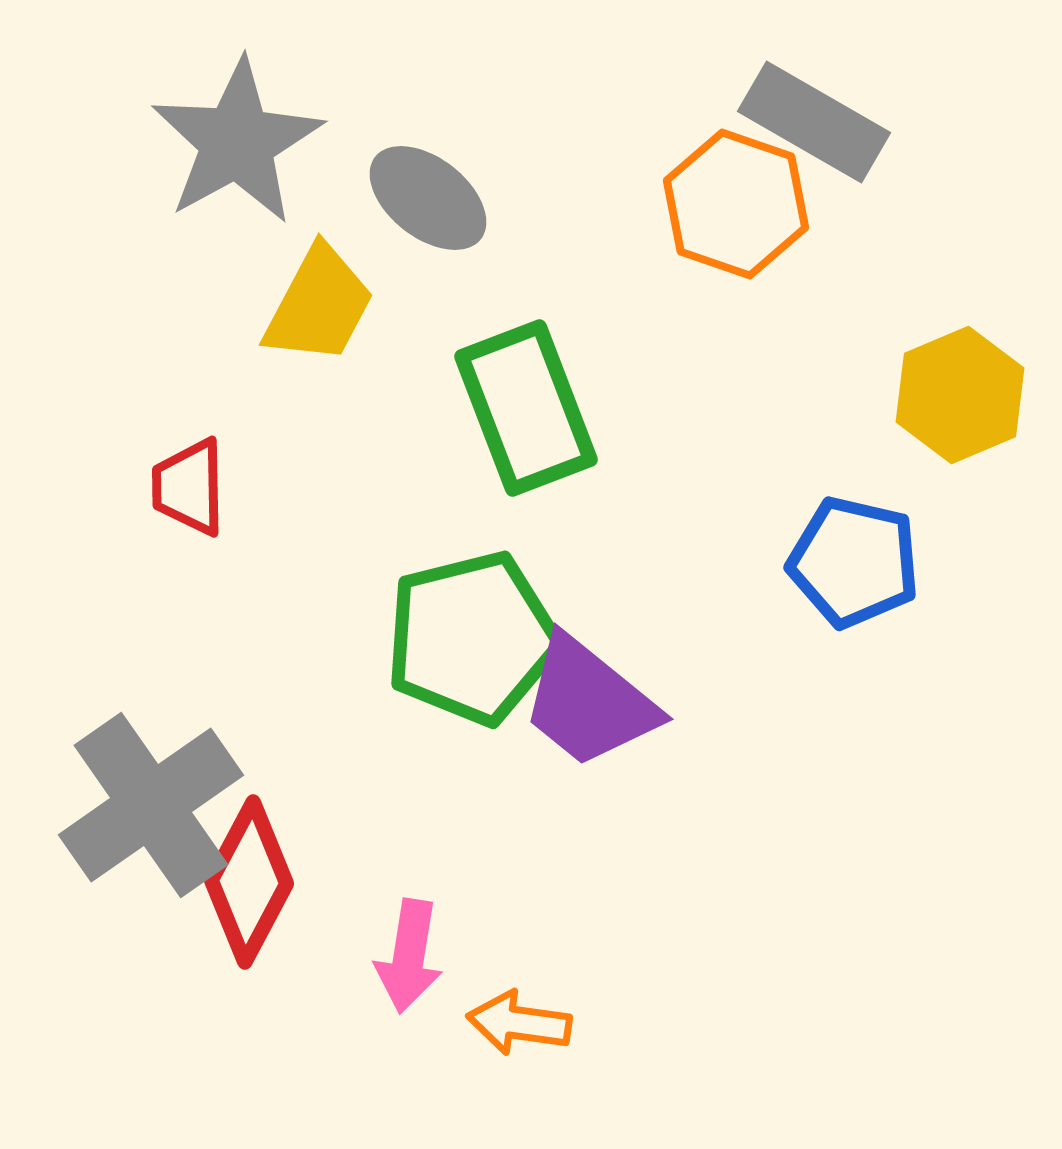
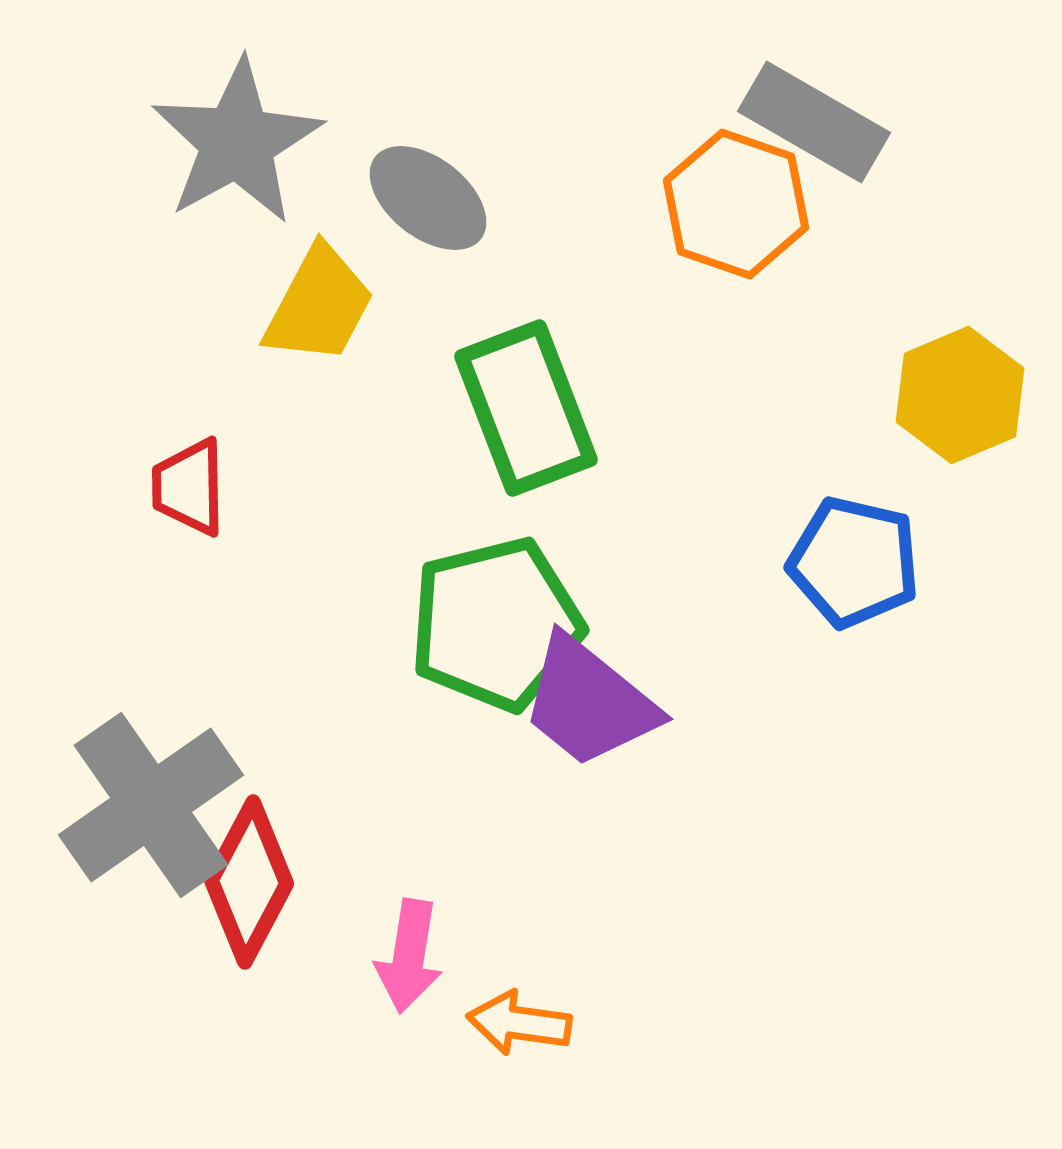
green pentagon: moved 24 px right, 14 px up
